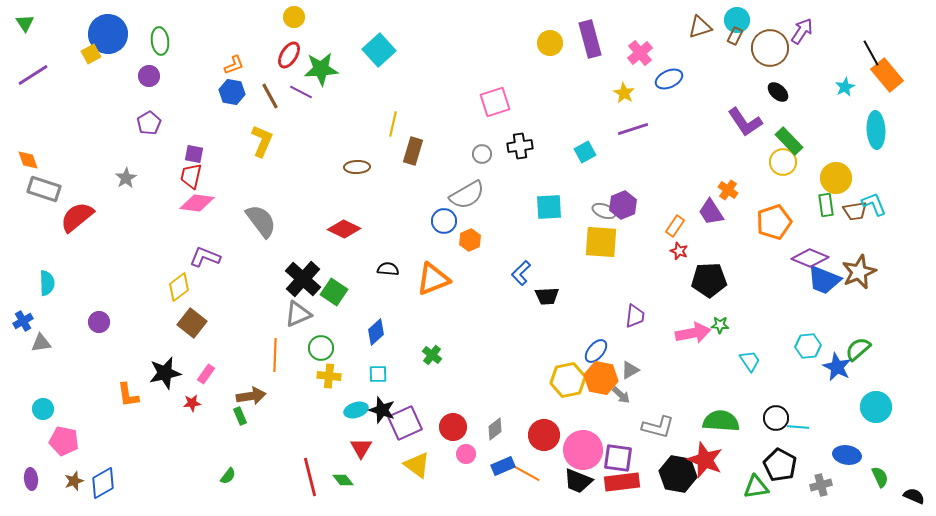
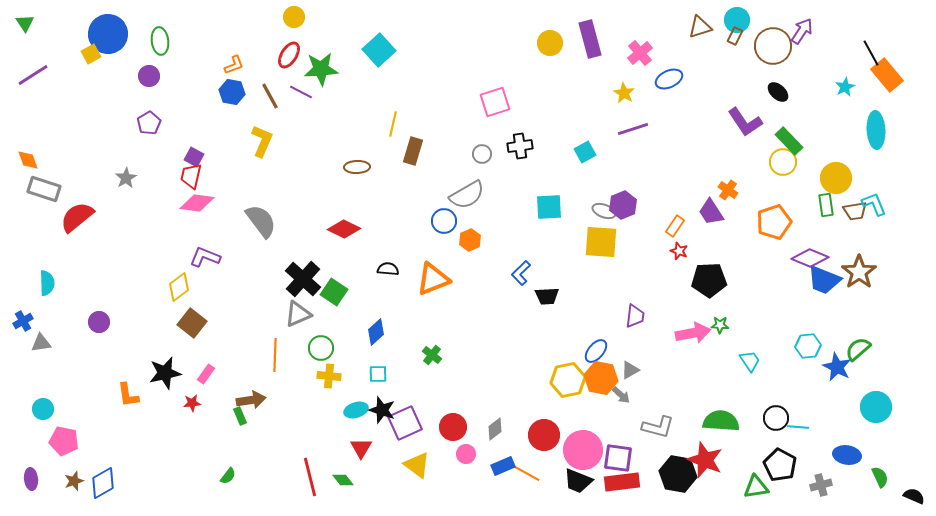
brown circle at (770, 48): moved 3 px right, 2 px up
purple square at (194, 154): moved 3 px down; rotated 18 degrees clockwise
brown star at (859, 272): rotated 12 degrees counterclockwise
brown arrow at (251, 396): moved 4 px down
